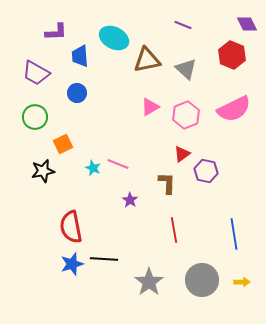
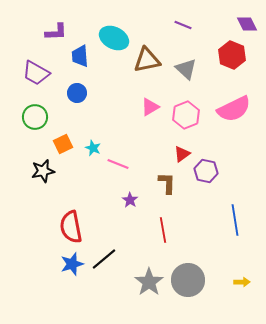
cyan star: moved 20 px up
red line: moved 11 px left
blue line: moved 1 px right, 14 px up
black line: rotated 44 degrees counterclockwise
gray circle: moved 14 px left
